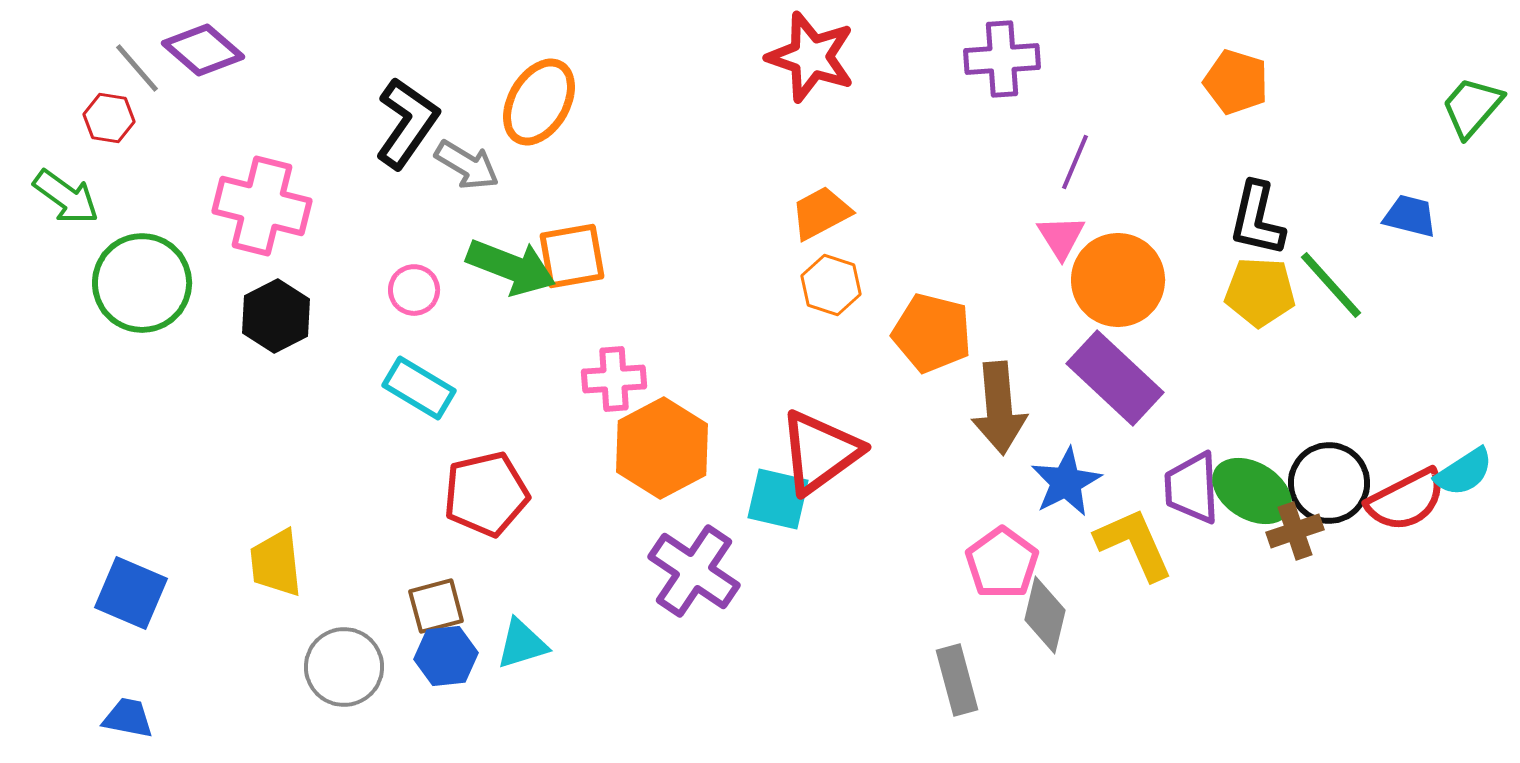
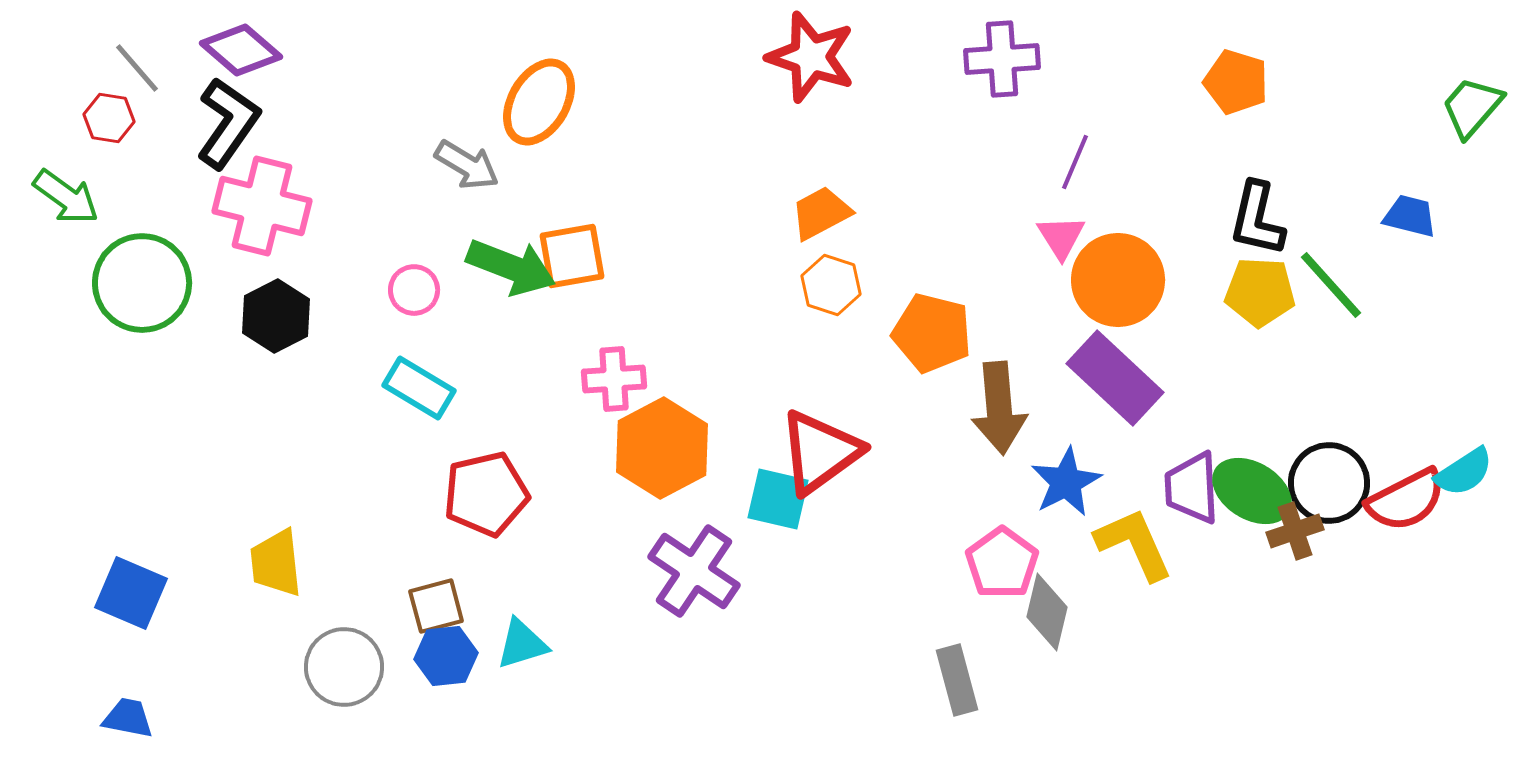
purple diamond at (203, 50): moved 38 px right
black L-shape at (407, 123): moved 179 px left
gray diamond at (1045, 615): moved 2 px right, 3 px up
